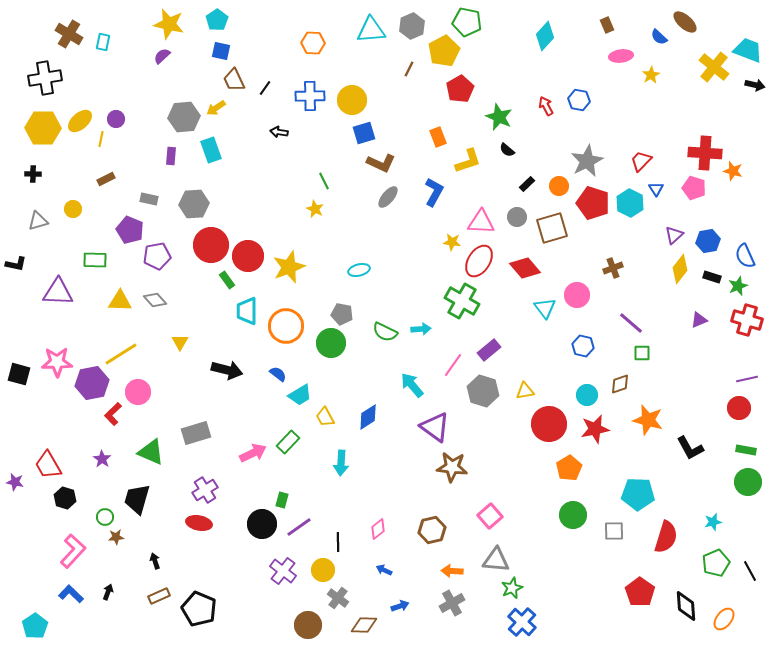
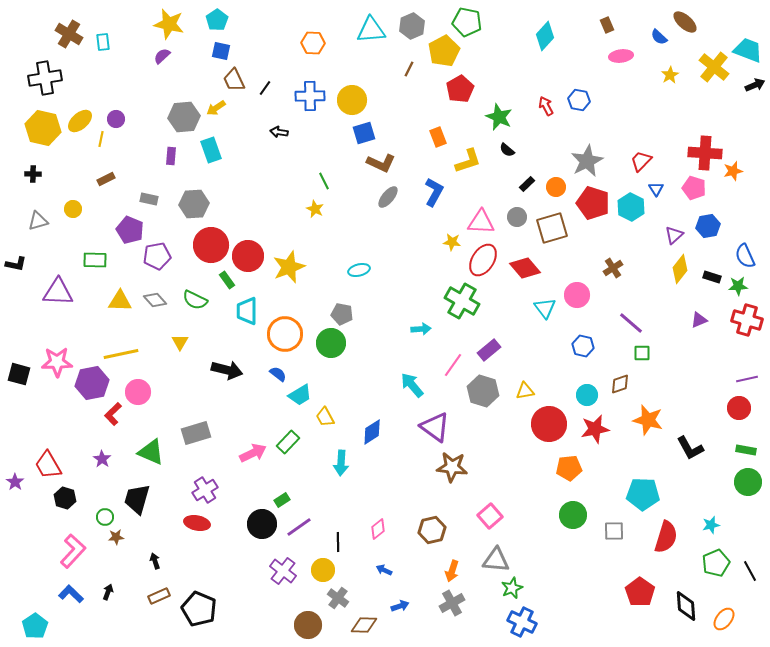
cyan rectangle at (103, 42): rotated 18 degrees counterclockwise
yellow star at (651, 75): moved 19 px right
black arrow at (755, 85): rotated 36 degrees counterclockwise
yellow hexagon at (43, 128): rotated 12 degrees clockwise
orange star at (733, 171): rotated 30 degrees counterclockwise
orange circle at (559, 186): moved 3 px left, 1 px down
cyan hexagon at (630, 203): moved 1 px right, 4 px down
blue hexagon at (708, 241): moved 15 px up
red ellipse at (479, 261): moved 4 px right, 1 px up
brown cross at (613, 268): rotated 12 degrees counterclockwise
green star at (738, 286): rotated 18 degrees clockwise
orange circle at (286, 326): moved 1 px left, 8 px down
green semicircle at (385, 332): moved 190 px left, 32 px up
yellow line at (121, 354): rotated 20 degrees clockwise
blue diamond at (368, 417): moved 4 px right, 15 px down
orange pentagon at (569, 468): rotated 25 degrees clockwise
purple star at (15, 482): rotated 24 degrees clockwise
cyan pentagon at (638, 494): moved 5 px right
green rectangle at (282, 500): rotated 42 degrees clockwise
cyan star at (713, 522): moved 2 px left, 3 px down
red ellipse at (199, 523): moved 2 px left
orange arrow at (452, 571): rotated 75 degrees counterclockwise
blue cross at (522, 622): rotated 16 degrees counterclockwise
